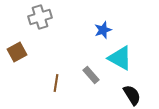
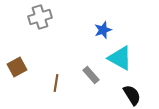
brown square: moved 15 px down
